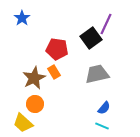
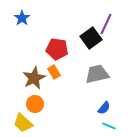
cyan line: moved 7 px right
